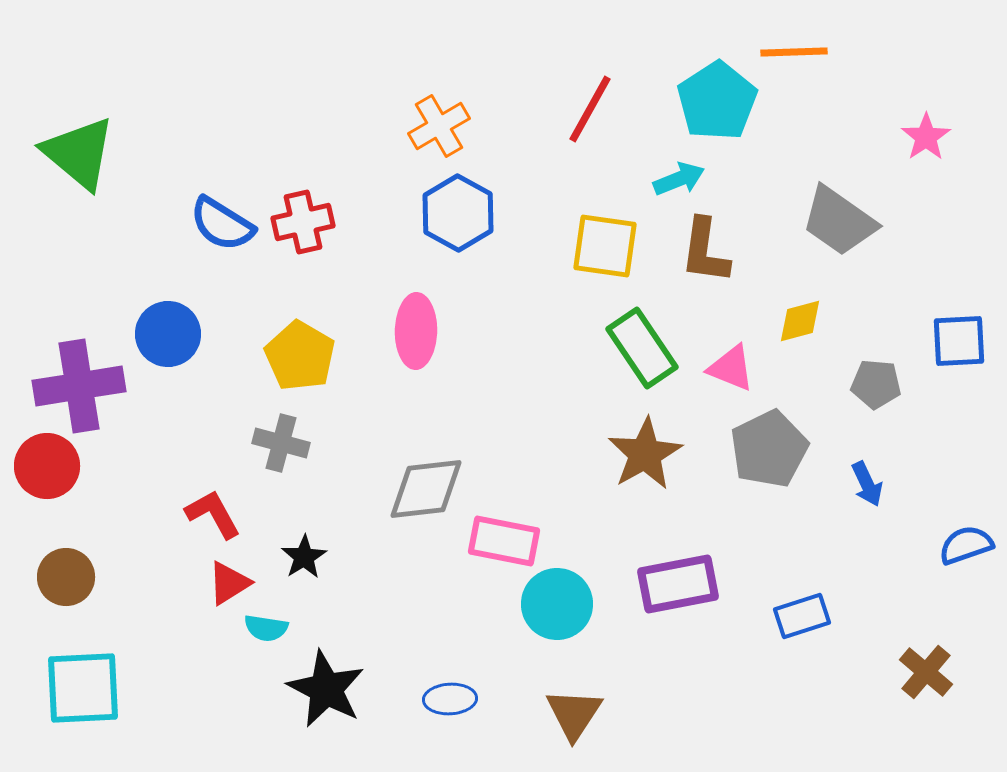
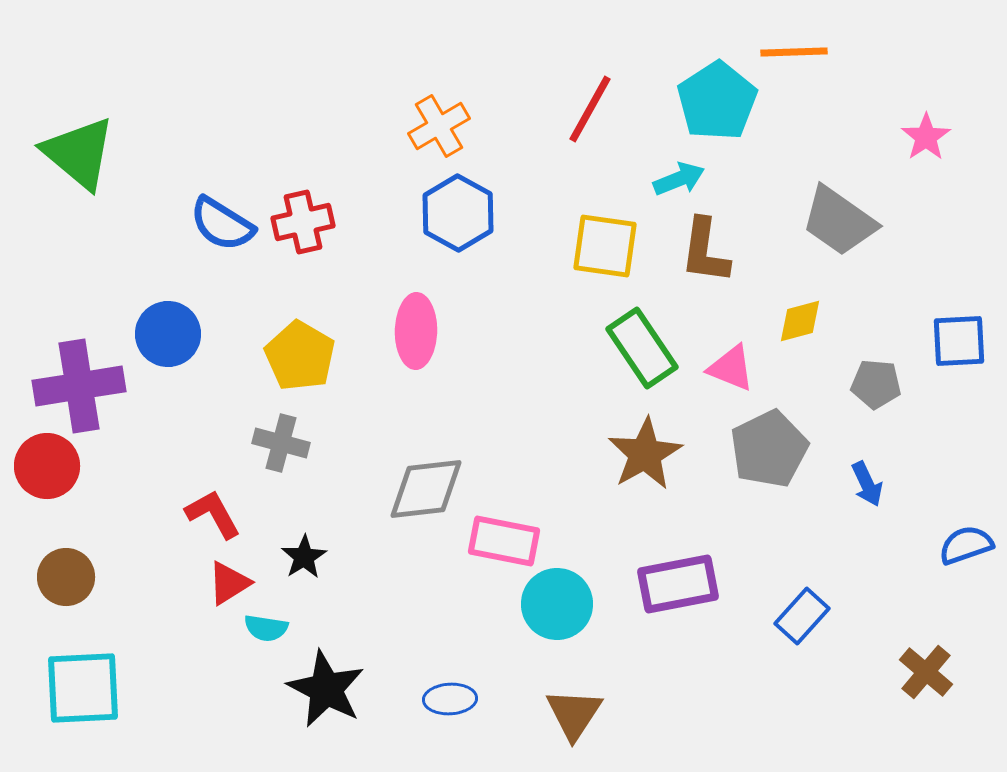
blue rectangle at (802, 616): rotated 30 degrees counterclockwise
